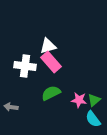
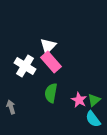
white triangle: rotated 30 degrees counterclockwise
white cross: rotated 25 degrees clockwise
green semicircle: rotated 54 degrees counterclockwise
pink star: rotated 21 degrees clockwise
gray arrow: rotated 64 degrees clockwise
